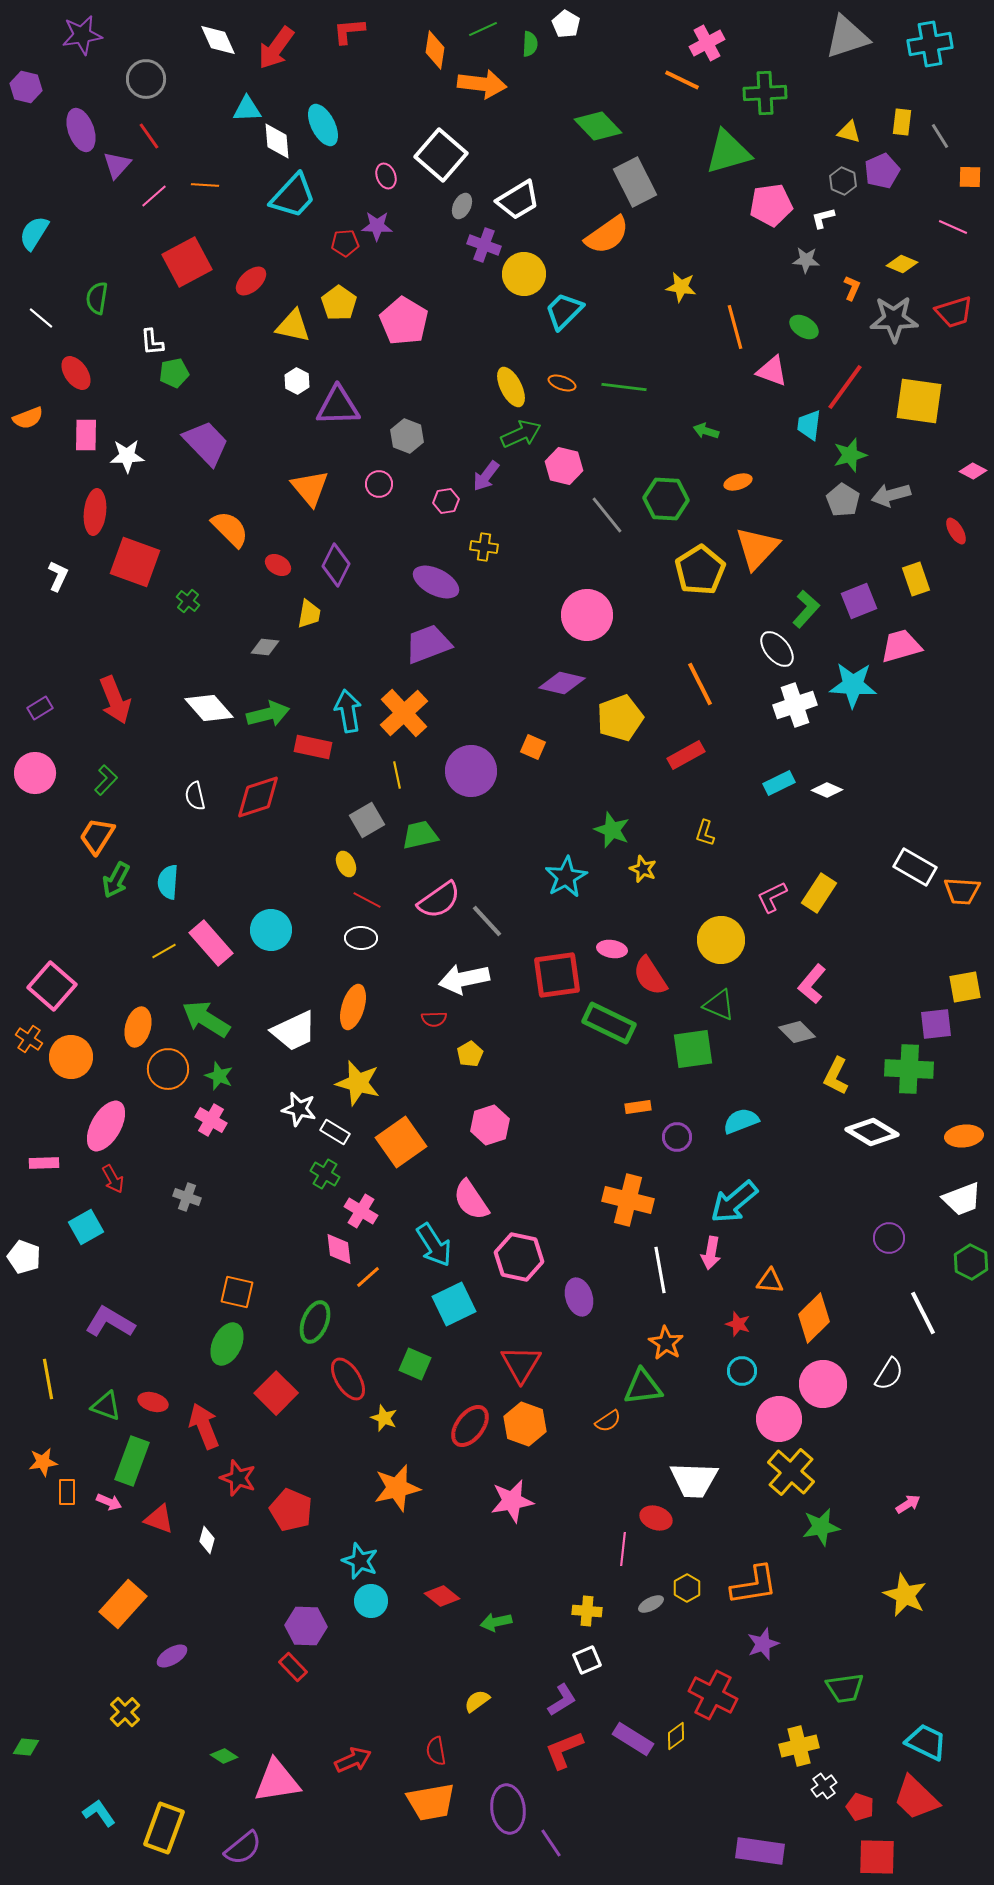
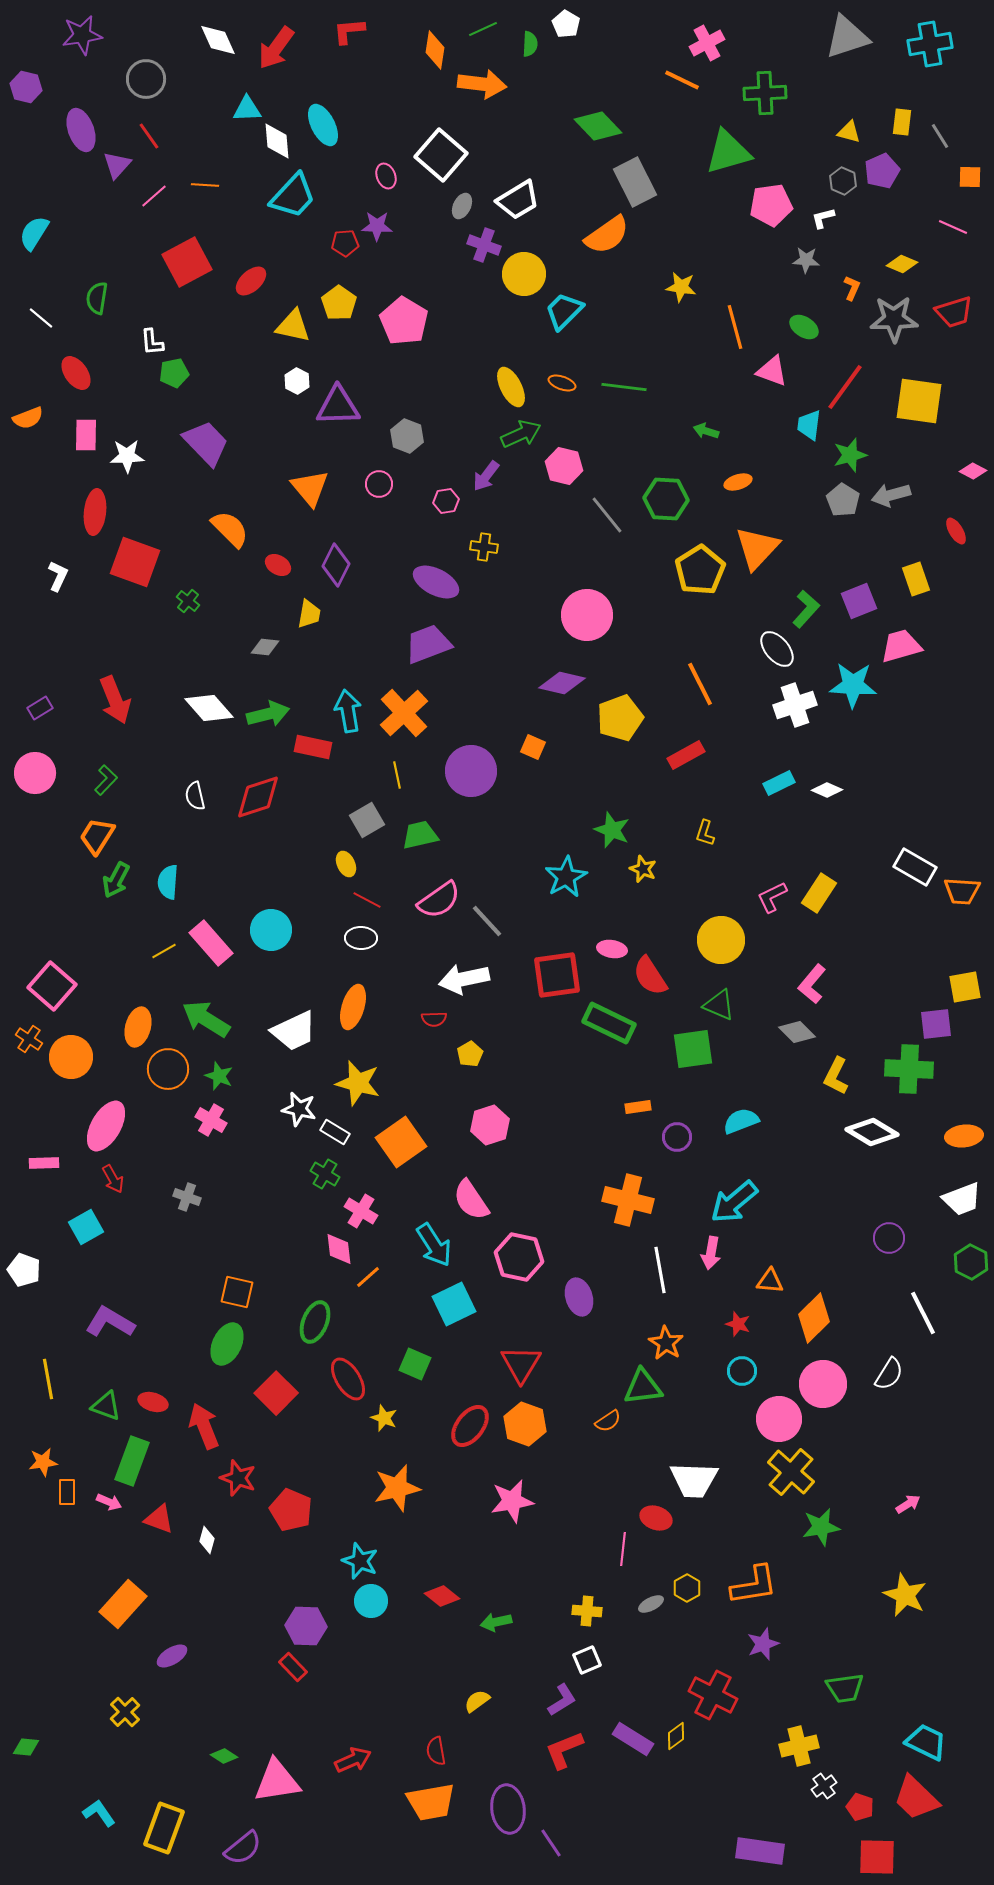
white pentagon at (24, 1257): moved 13 px down
